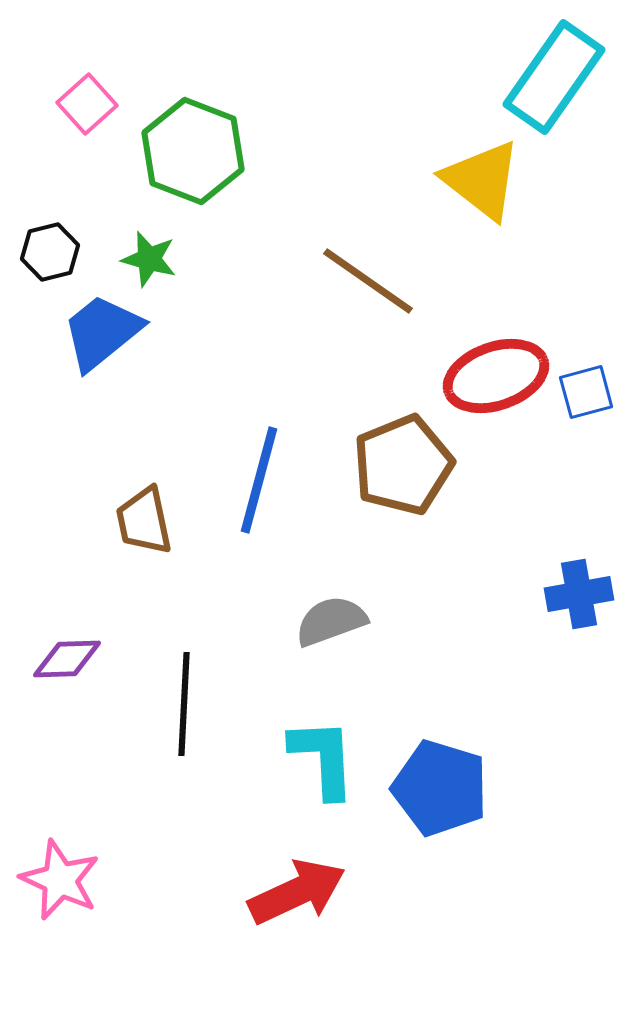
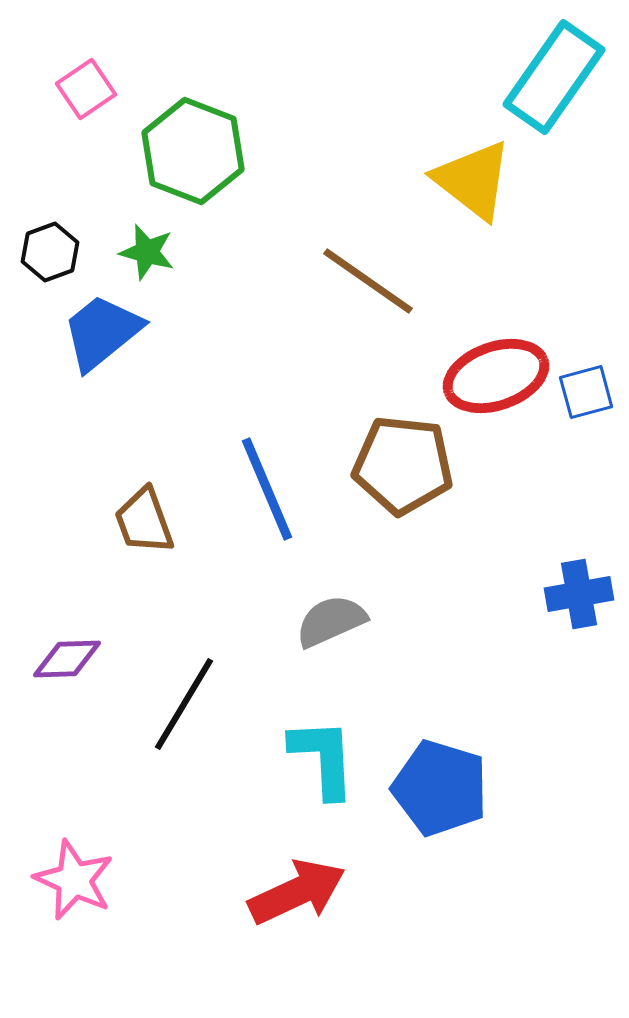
pink square: moved 1 px left, 15 px up; rotated 8 degrees clockwise
yellow triangle: moved 9 px left
black hexagon: rotated 6 degrees counterclockwise
green star: moved 2 px left, 7 px up
brown pentagon: rotated 28 degrees clockwise
blue line: moved 8 px right, 9 px down; rotated 38 degrees counterclockwise
brown trapezoid: rotated 8 degrees counterclockwise
gray semicircle: rotated 4 degrees counterclockwise
black line: rotated 28 degrees clockwise
pink star: moved 14 px right
